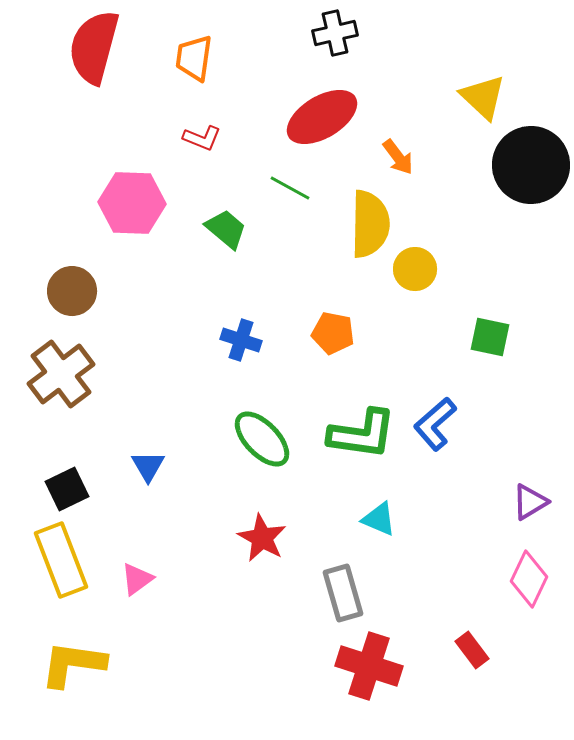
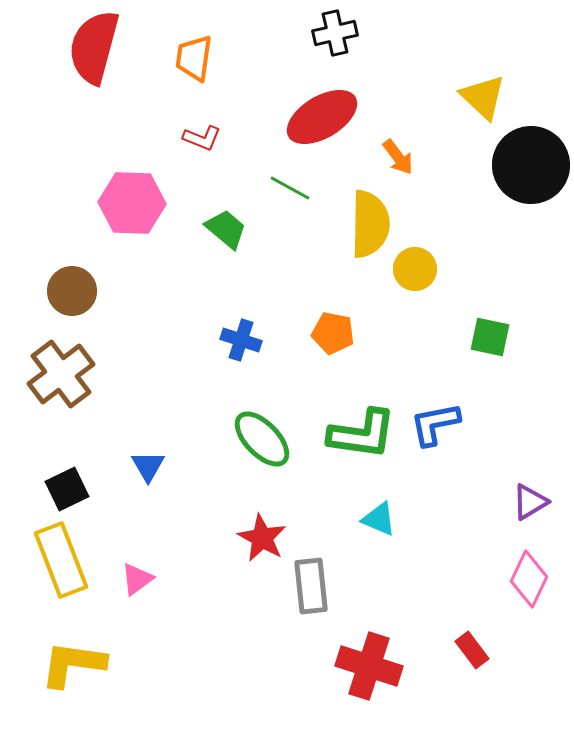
blue L-shape: rotated 30 degrees clockwise
gray rectangle: moved 32 px left, 7 px up; rotated 10 degrees clockwise
